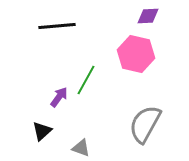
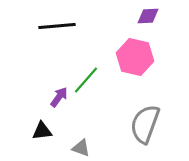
pink hexagon: moved 1 px left, 3 px down
green line: rotated 12 degrees clockwise
gray semicircle: rotated 9 degrees counterclockwise
black triangle: rotated 35 degrees clockwise
